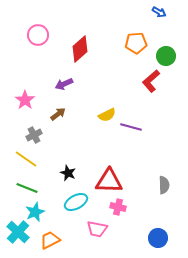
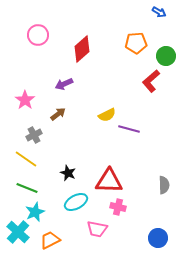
red diamond: moved 2 px right
purple line: moved 2 px left, 2 px down
